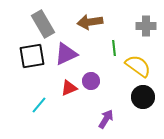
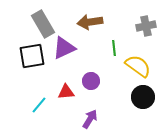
gray cross: rotated 12 degrees counterclockwise
purple triangle: moved 2 px left, 6 px up
red triangle: moved 3 px left, 4 px down; rotated 18 degrees clockwise
purple arrow: moved 16 px left
